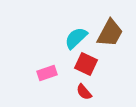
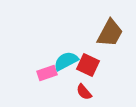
cyan semicircle: moved 10 px left, 23 px down; rotated 15 degrees clockwise
red square: moved 2 px right, 1 px down
